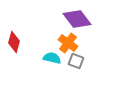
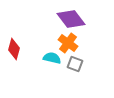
purple diamond: moved 6 px left
red diamond: moved 7 px down
gray square: moved 1 px left, 3 px down
